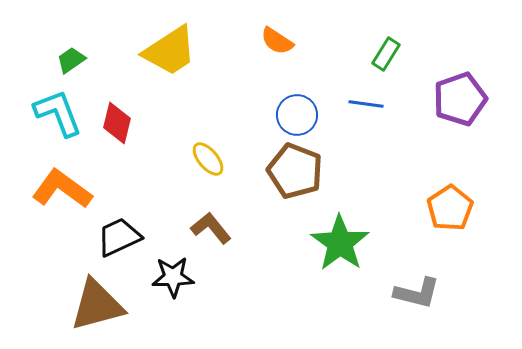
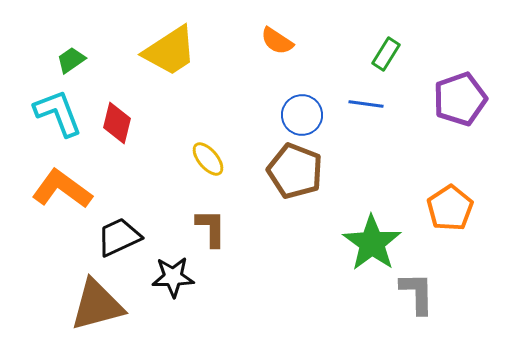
blue circle: moved 5 px right
brown L-shape: rotated 39 degrees clockwise
green star: moved 32 px right
gray L-shape: rotated 105 degrees counterclockwise
